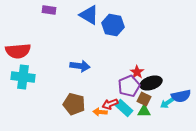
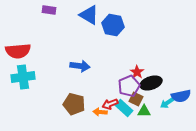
cyan cross: rotated 15 degrees counterclockwise
brown square: moved 8 px left
